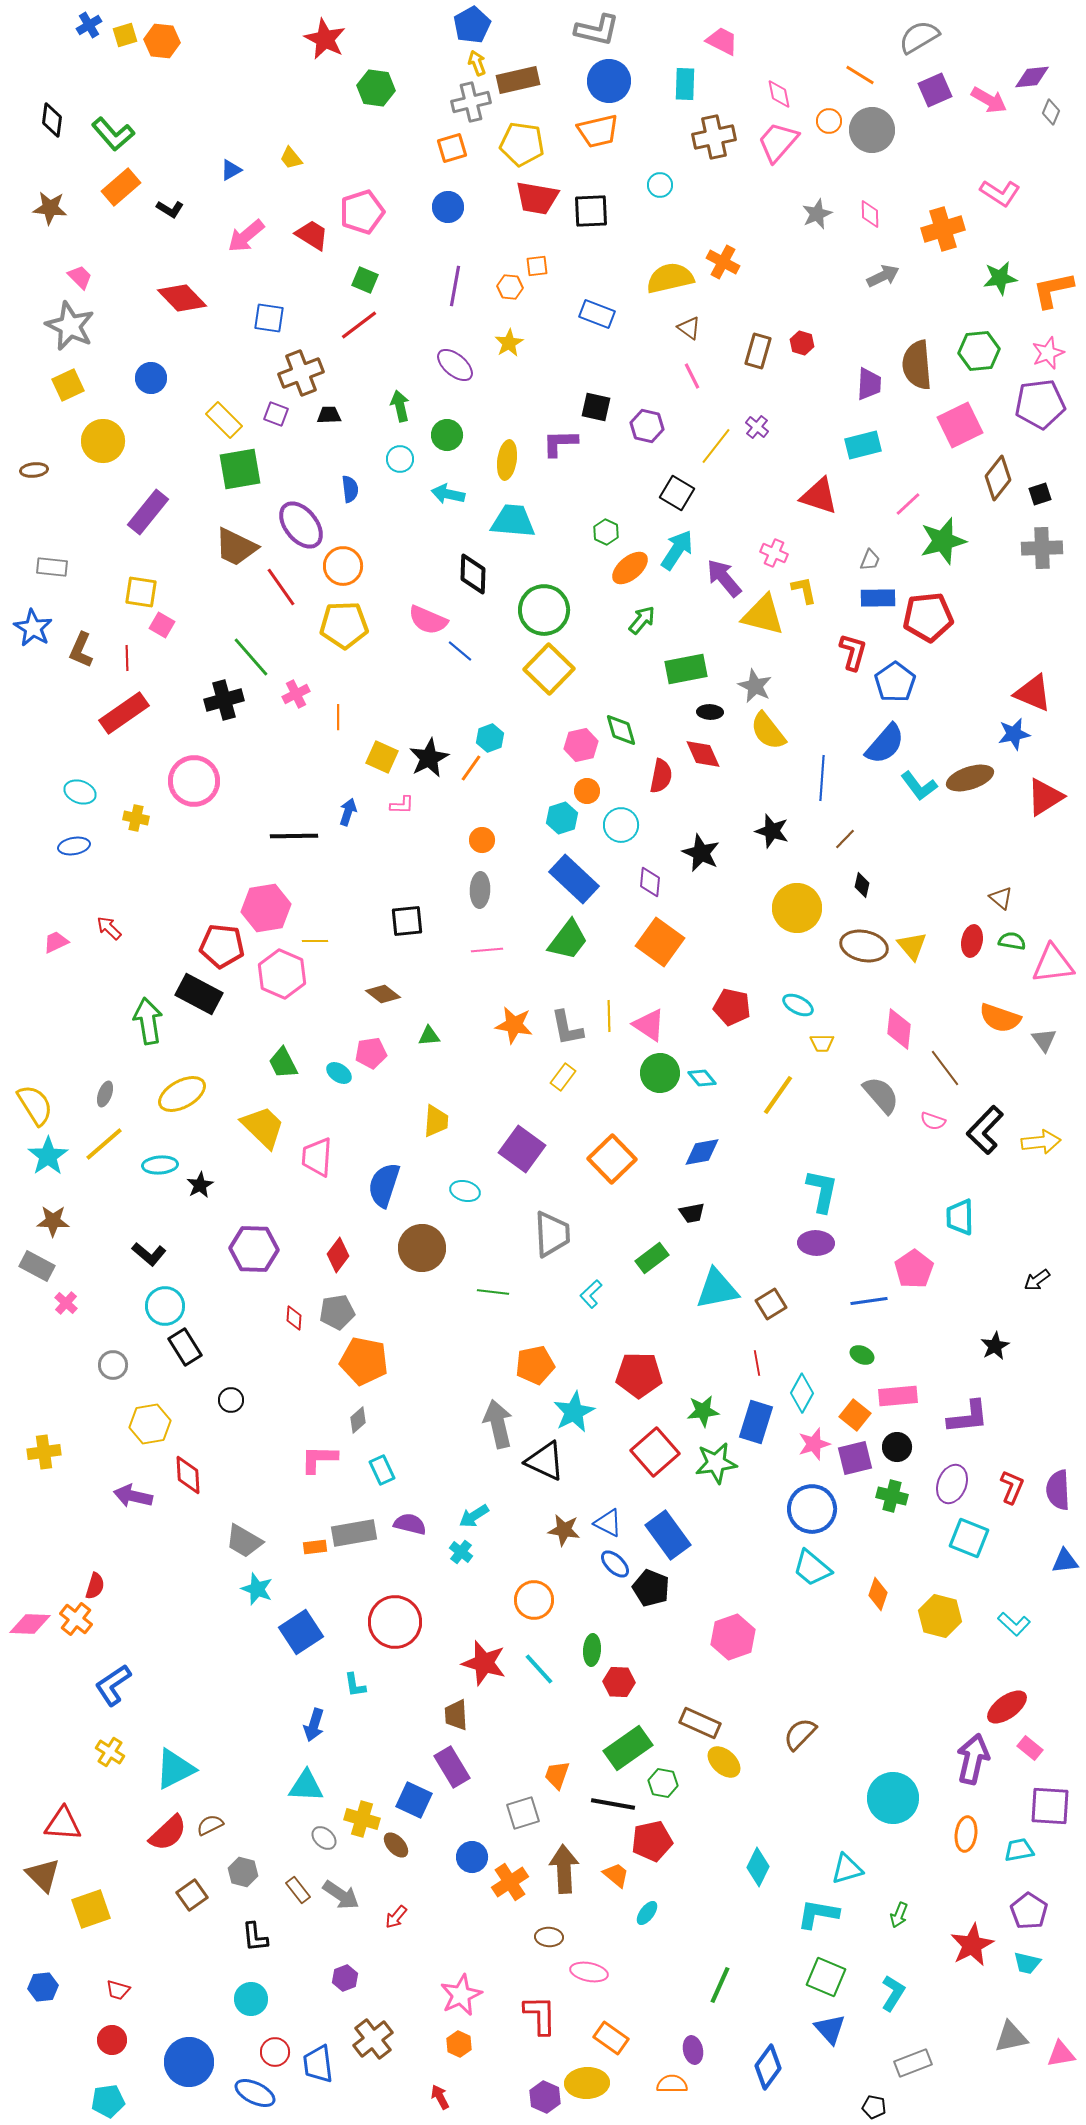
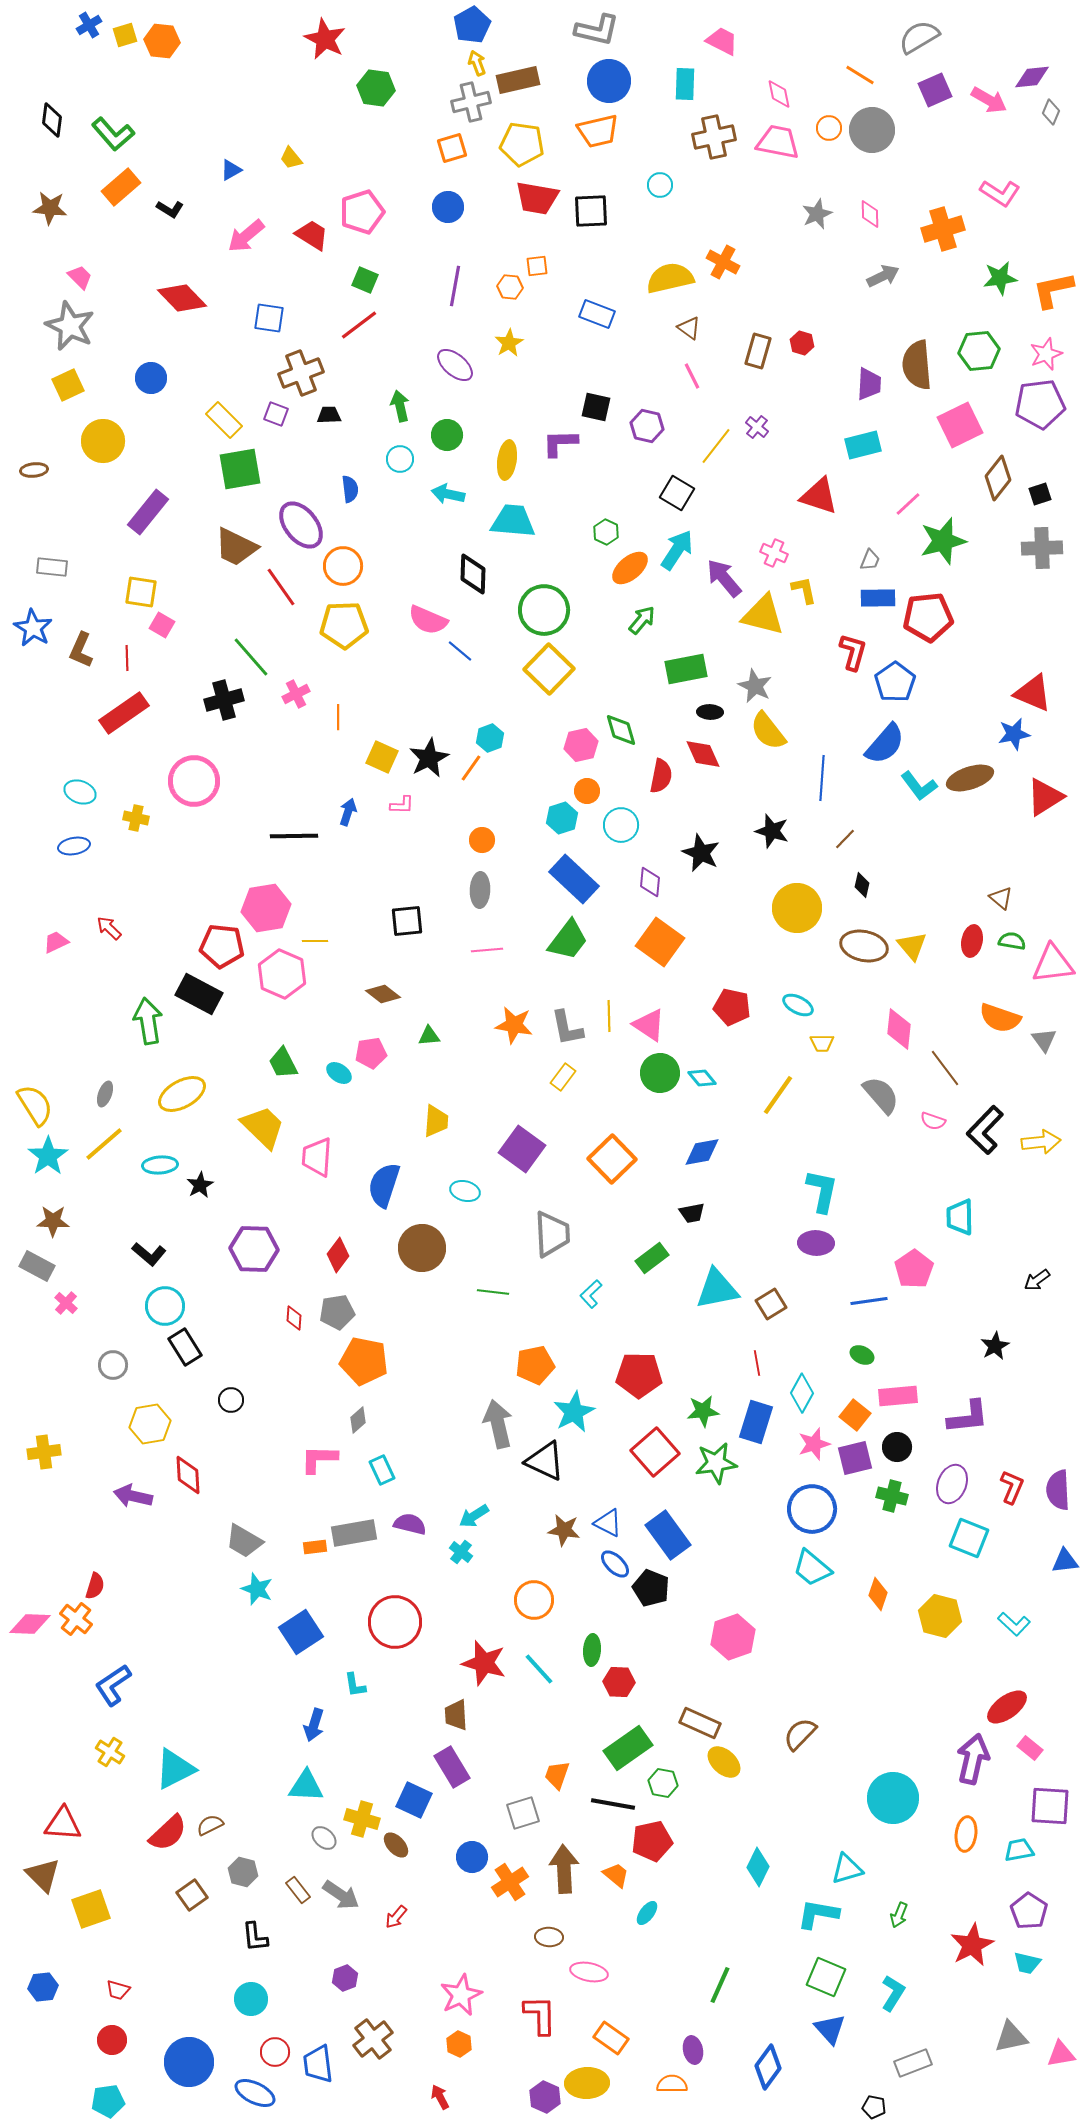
orange circle at (829, 121): moved 7 px down
pink trapezoid at (778, 142): rotated 60 degrees clockwise
pink star at (1048, 353): moved 2 px left, 1 px down
